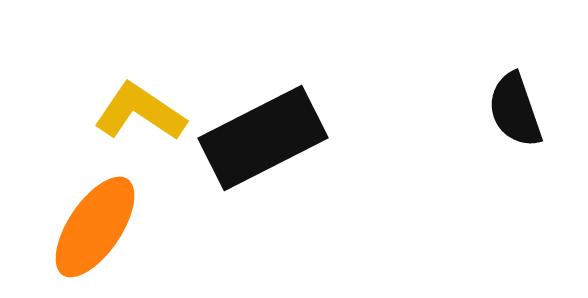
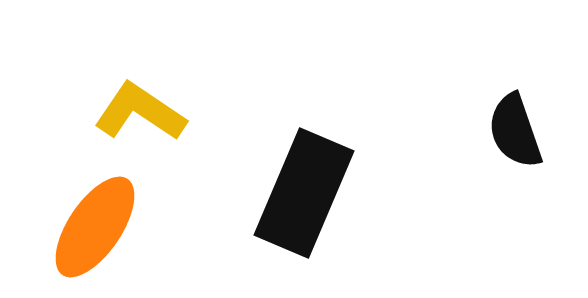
black semicircle: moved 21 px down
black rectangle: moved 41 px right, 55 px down; rotated 40 degrees counterclockwise
